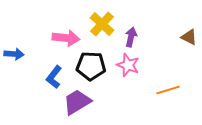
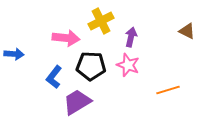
yellow cross: moved 1 px left, 3 px up; rotated 20 degrees clockwise
brown triangle: moved 2 px left, 6 px up
